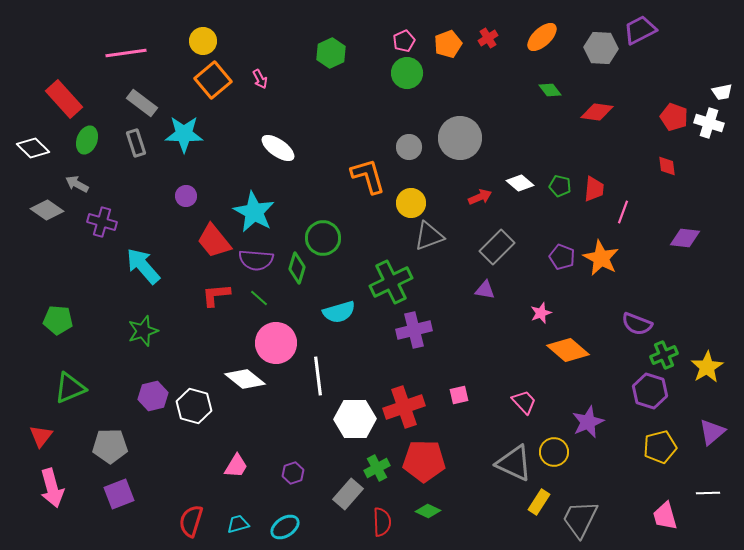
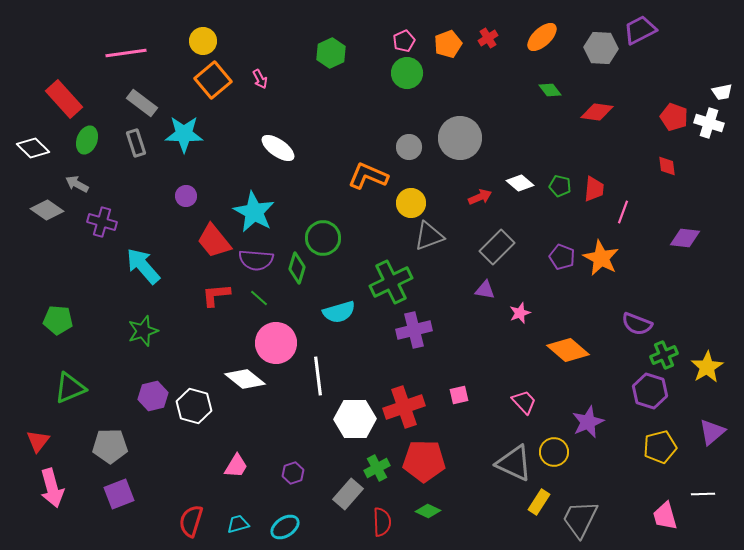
orange L-shape at (368, 176): rotated 51 degrees counterclockwise
pink star at (541, 313): moved 21 px left
red triangle at (41, 436): moved 3 px left, 5 px down
white line at (708, 493): moved 5 px left, 1 px down
